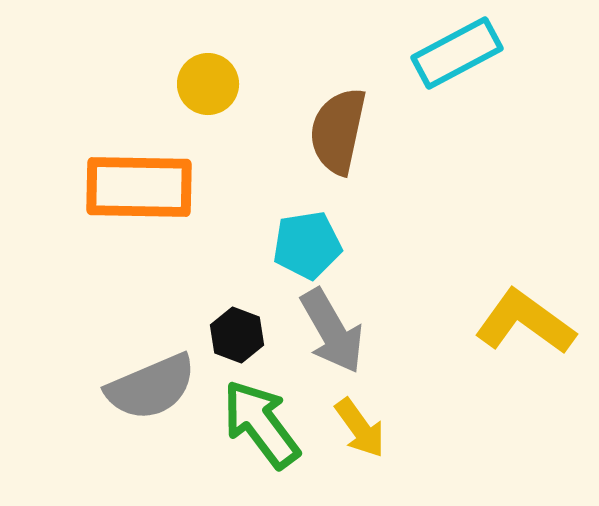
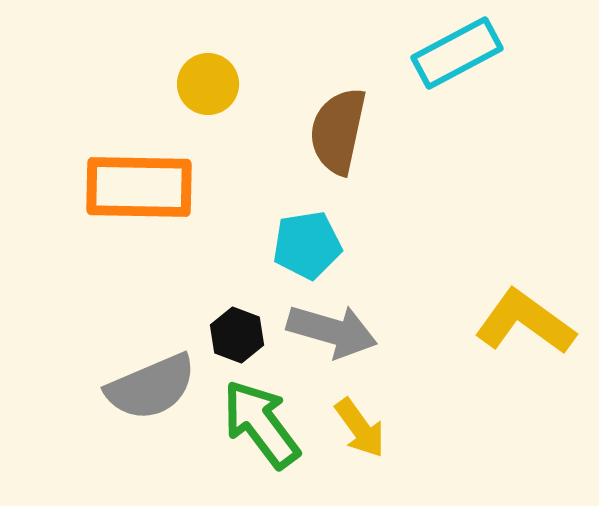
gray arrow: rotated 44 degrees counterclockwise
